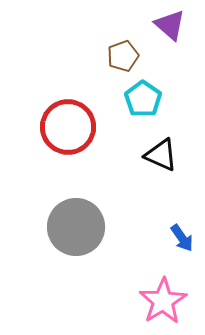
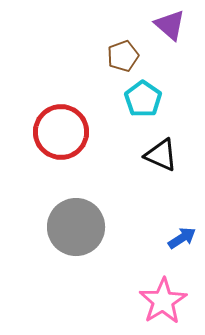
red circle: moved 7 px left, 5 px down
blue arrow: rotated 88 degrees counterclockwise
